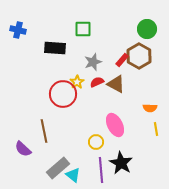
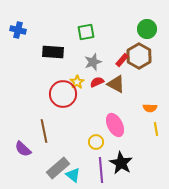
green square: moved 3 px right, 3 px down; rotated 12 degrees counterclockwise
black rectangle: moved 2 px left, 4 px down
